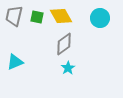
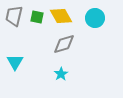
cyan circle: moved 5 px left
gray diamond: rotated 20 degrees clockwise
cyan triangle: rotated 36 degrees counterclockwise
cyan star: moved 7 px left, 6 px down
